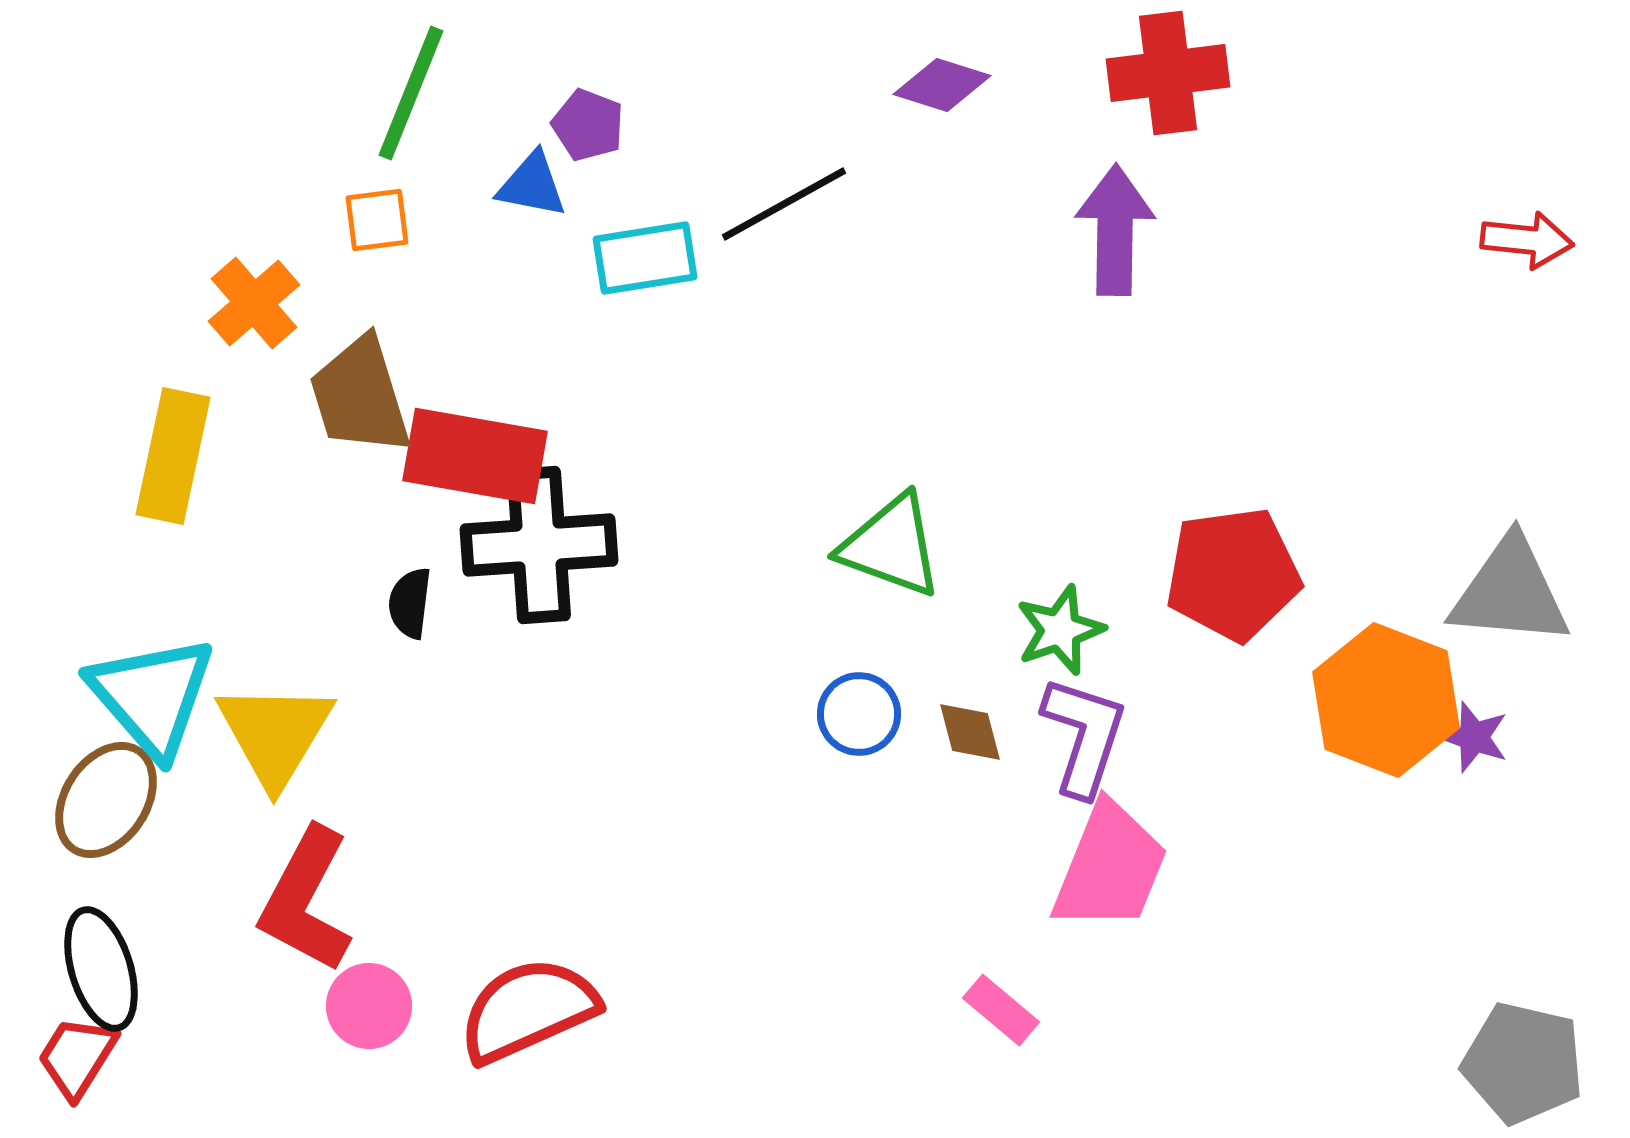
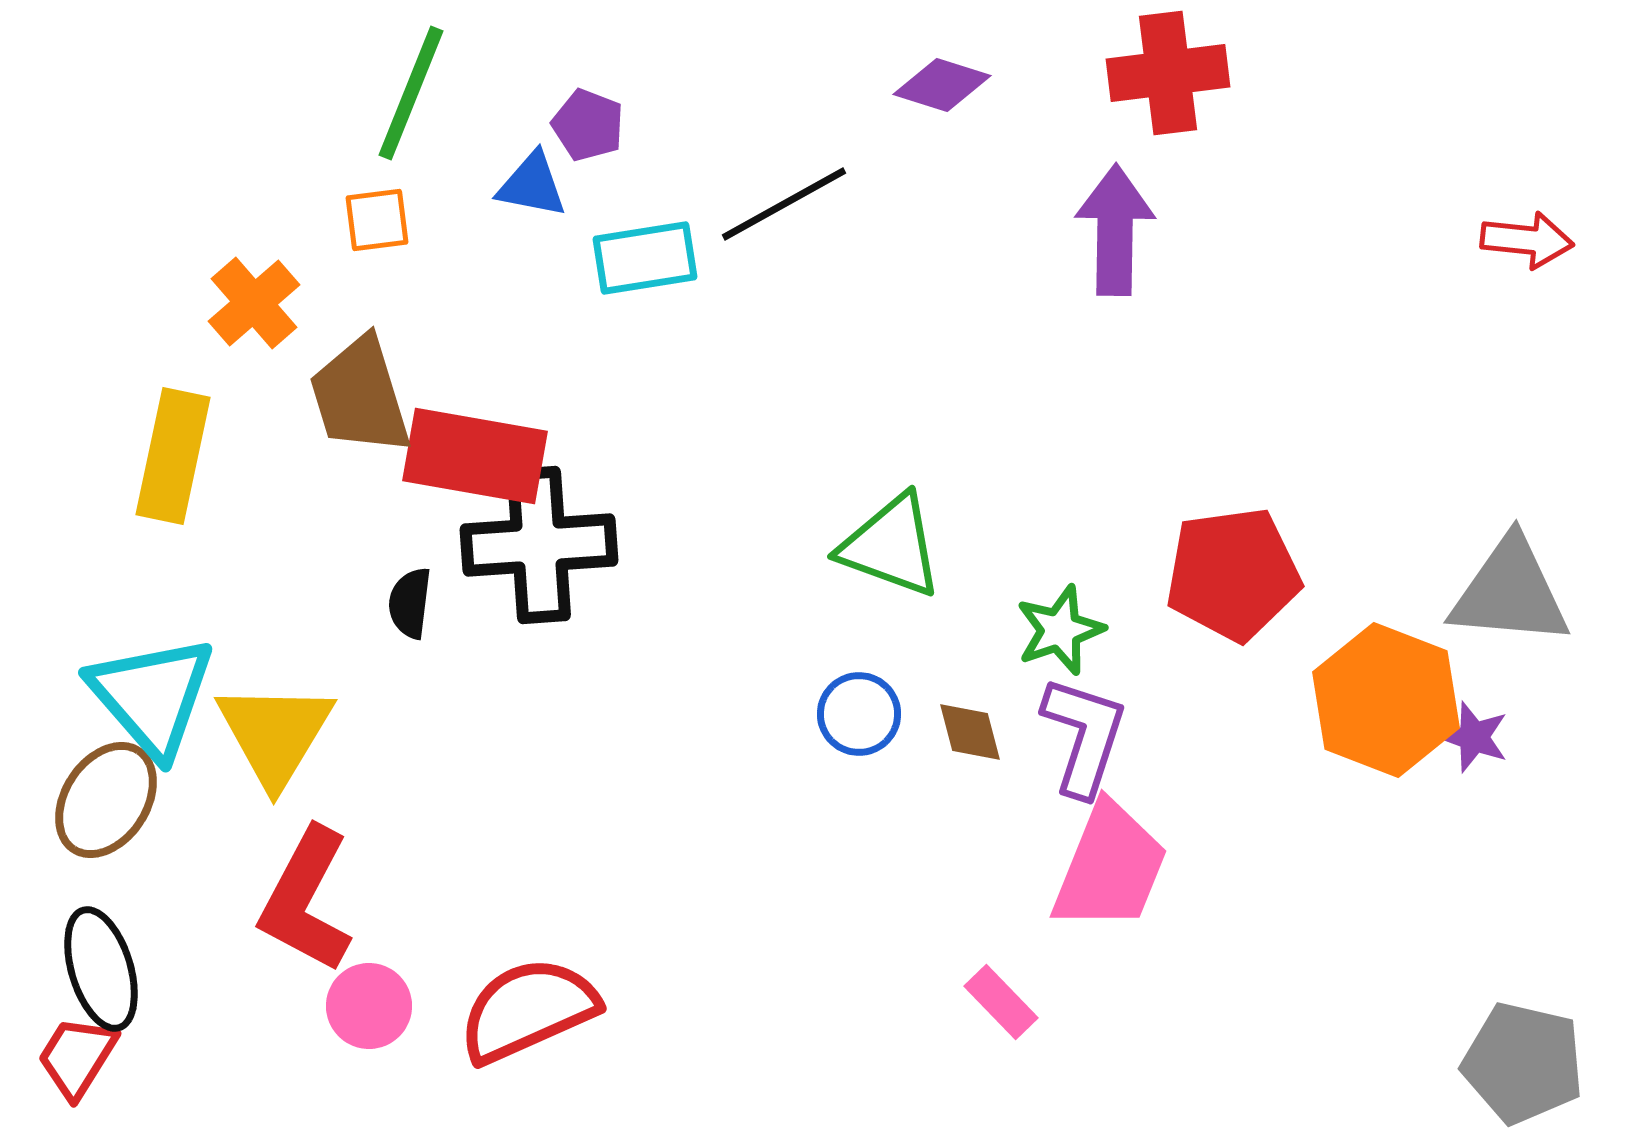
pink rectangle: moved 8 px up; rotated 6 degrees clockwise
